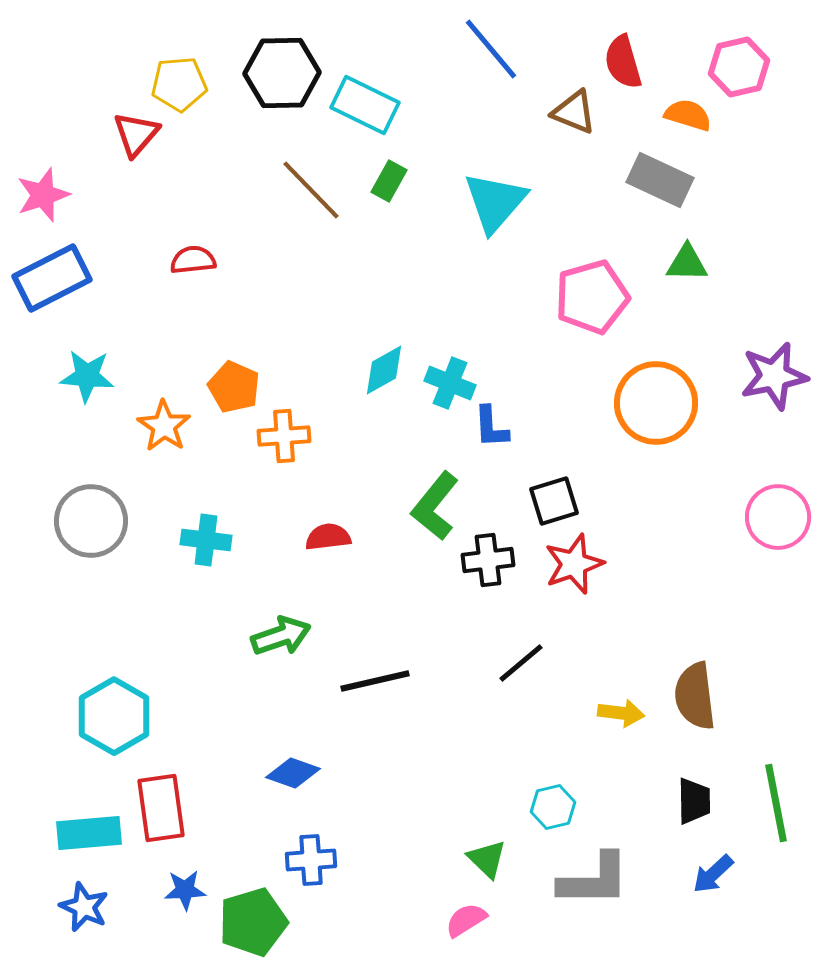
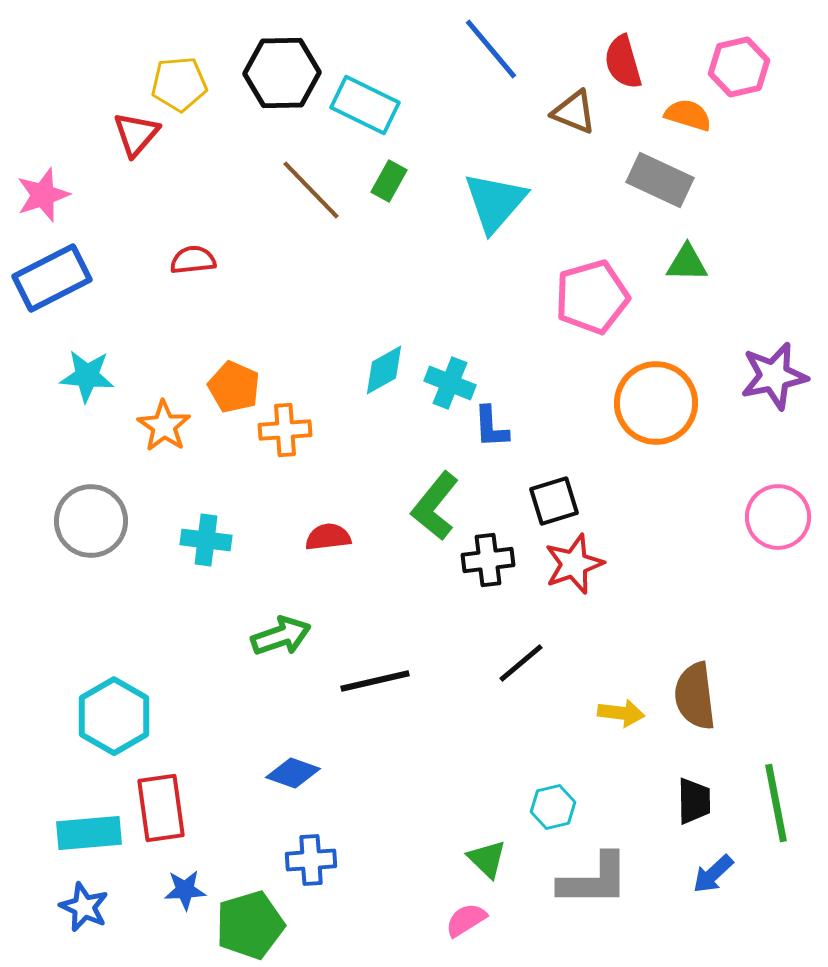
orange cross at (284, 436): moved 1 px right, 6 px up
green pentagon at (253, 922): moved 3 px left, 3 px down
